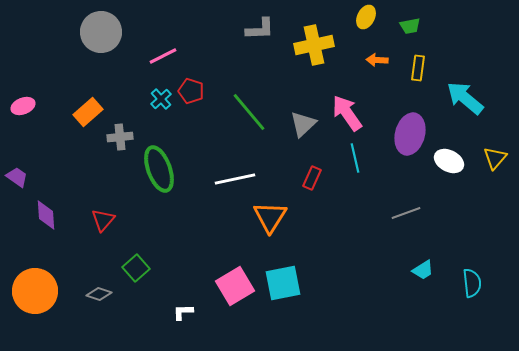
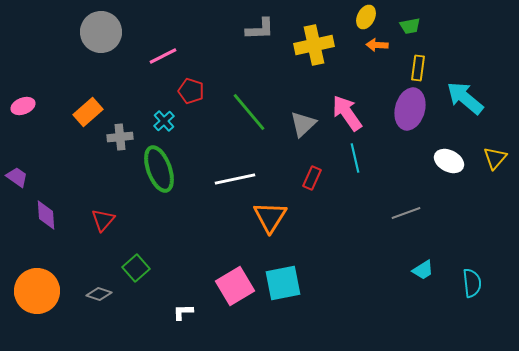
orange arrow: moved 15 px up
cyan cross: moved 3 px right, 22 px down
purple ellipse: moved 25 px up
orange circle: moved 2 px right
